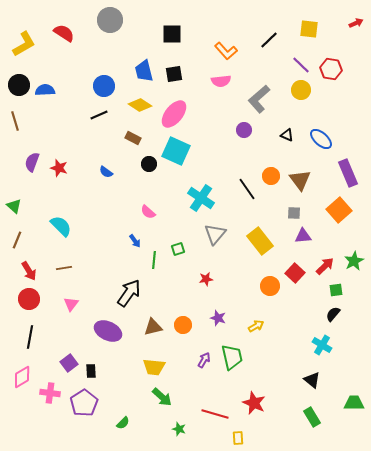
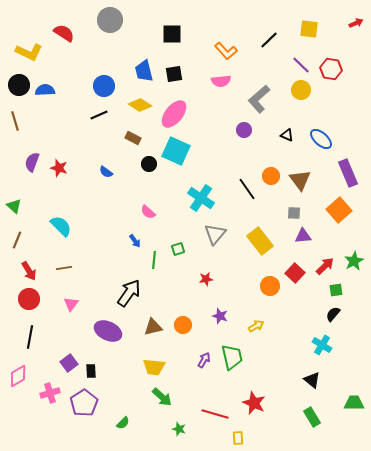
yellow L-shape at (24, 44): moved 5 px right, 8 px down; rotated 56 degrees clockwise
purple star at (218, 318): moved 2 px right, 2 px up
pink diamond at (22, 377): moved 4 px left, 1 px up
pink cross at (50, 393): rotated 24 degrees counterclockwise
